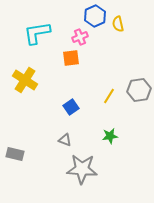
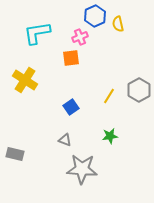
gray hexagon: rotated 20 degrees counterclockwise
